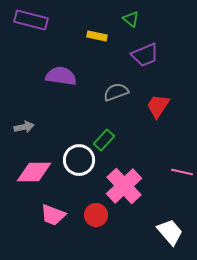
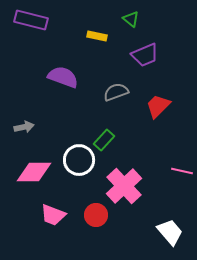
purple semicircle: moved 2 px right, 1 px down; rotated 12 degrees clockwise
red trapezoid: rotated 12 degrees clockwise
pink line: moved 1 px up
